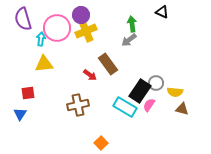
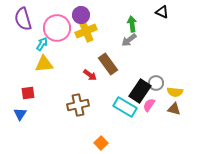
cyan arrow: moved 1 px right, 5 px down; rotated 24 degrees clockwise
brown triangle: moved 8 px left
